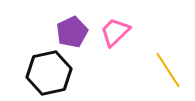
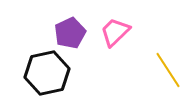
purple pentagon: moved 2 px left, 1 px down
black hexagon: moved 2 px left
